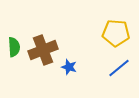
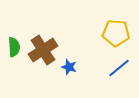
brown cross: rotated 12 degrees counterclockwise
